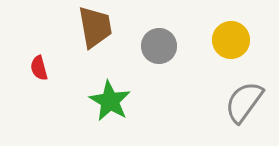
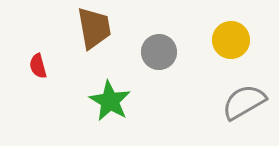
brown trapezoid: moved 1 px left, 1 px down
gray circle: moved 6 px down
red semicircle: moved 1 px left, 2 px up
gray semicircle: rotated 24 degrees clockwise
